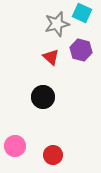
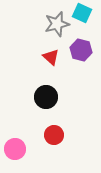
black circle: moved 3 px right
pink circle: moved 3 px down
red circle: moved 1 px right, 20 px up
